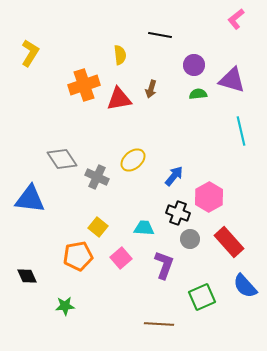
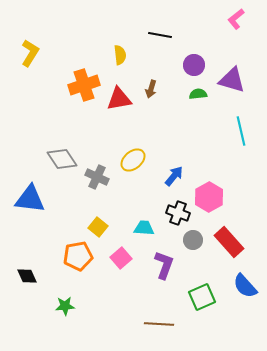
gray circle: moved 3 px right, 1 px down
